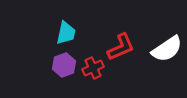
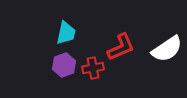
red cross: rotated 15 degrees clockwise
